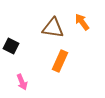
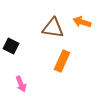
orange arrow: rotated 36 degrees counterclockwise
orange rectangle: moved 2 px right
pink arrow: moved 1 px left, 2 px down
